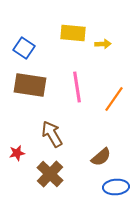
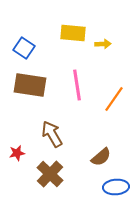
pink line: moved 2 px up
